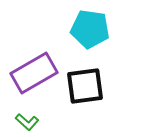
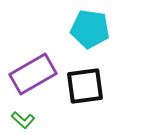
purple rectangle: moved 1 px left, 1 px down
green L-shape: moved 4 px left, 2 px up
